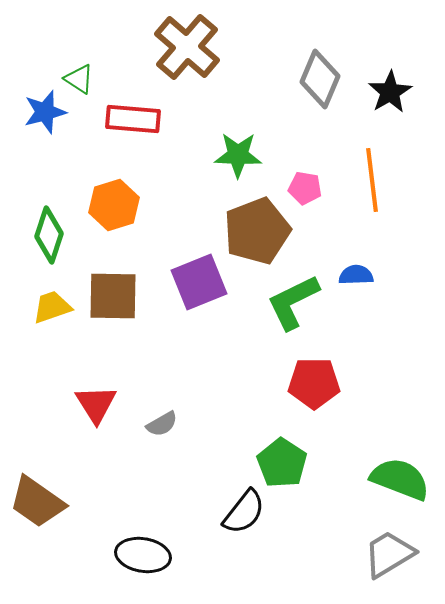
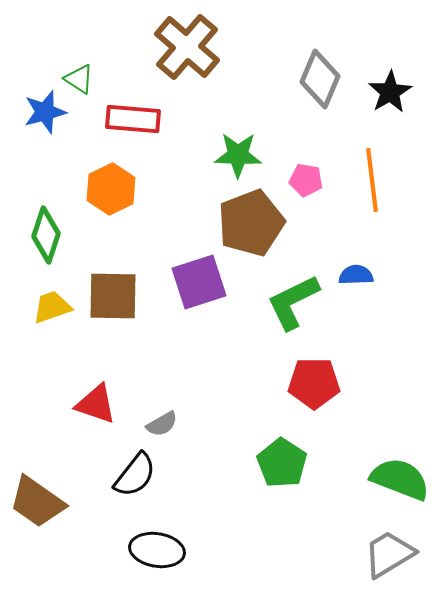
pink pentagon: moved 1 px right, 8 px up
orange hexagon: moved 3 px left, 16 px up; rotated 9 degrees counterclockwise
brown pentagon: moved 6 px left, 8 px up
green diamond: moved 3 px left
purple square: rotated 4 degrees clockwise
red triangle: rotated 39 degrees counterclockwise
black semicircle: moved 109 px left, 37 px up
black ellipse: moved 14 px right, 5 px up
